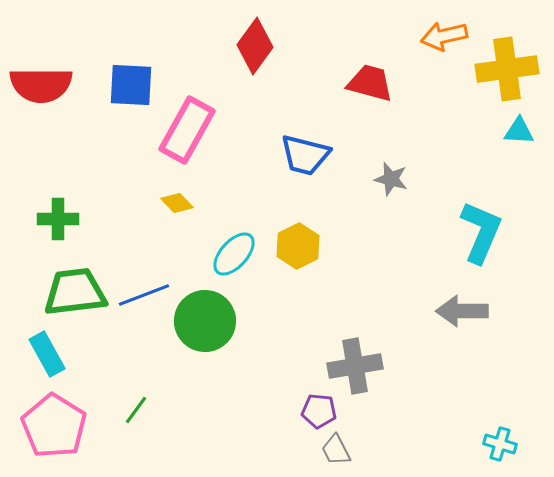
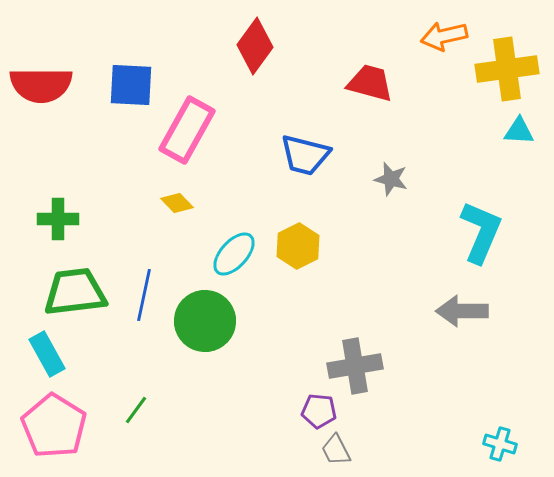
blue line: rotated 57 degrees counterclockwise
